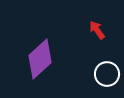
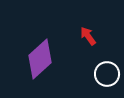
red arrow: moved 9 px left, 6 px down
